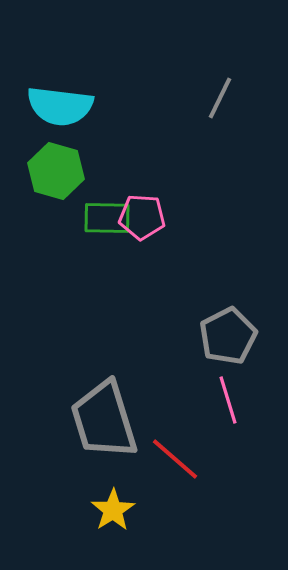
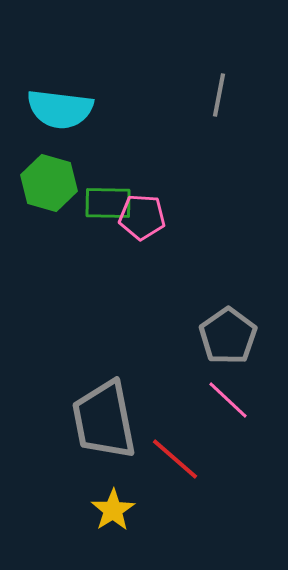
gray line: moved 1 px left, 3 px up; rotated 15 degrees counterclockwise
cyan semicircle: moved 3 px down
green hexagon: moved 7 px left, 12 px down
green rectangle: moved 1 px right, 15 px up
gray pentagon: rotated 8 degrees counterclockwise
pink line: rotated 30 degrees counterclockwise
gray trapezoid: rotated 6 degrees clockwise
